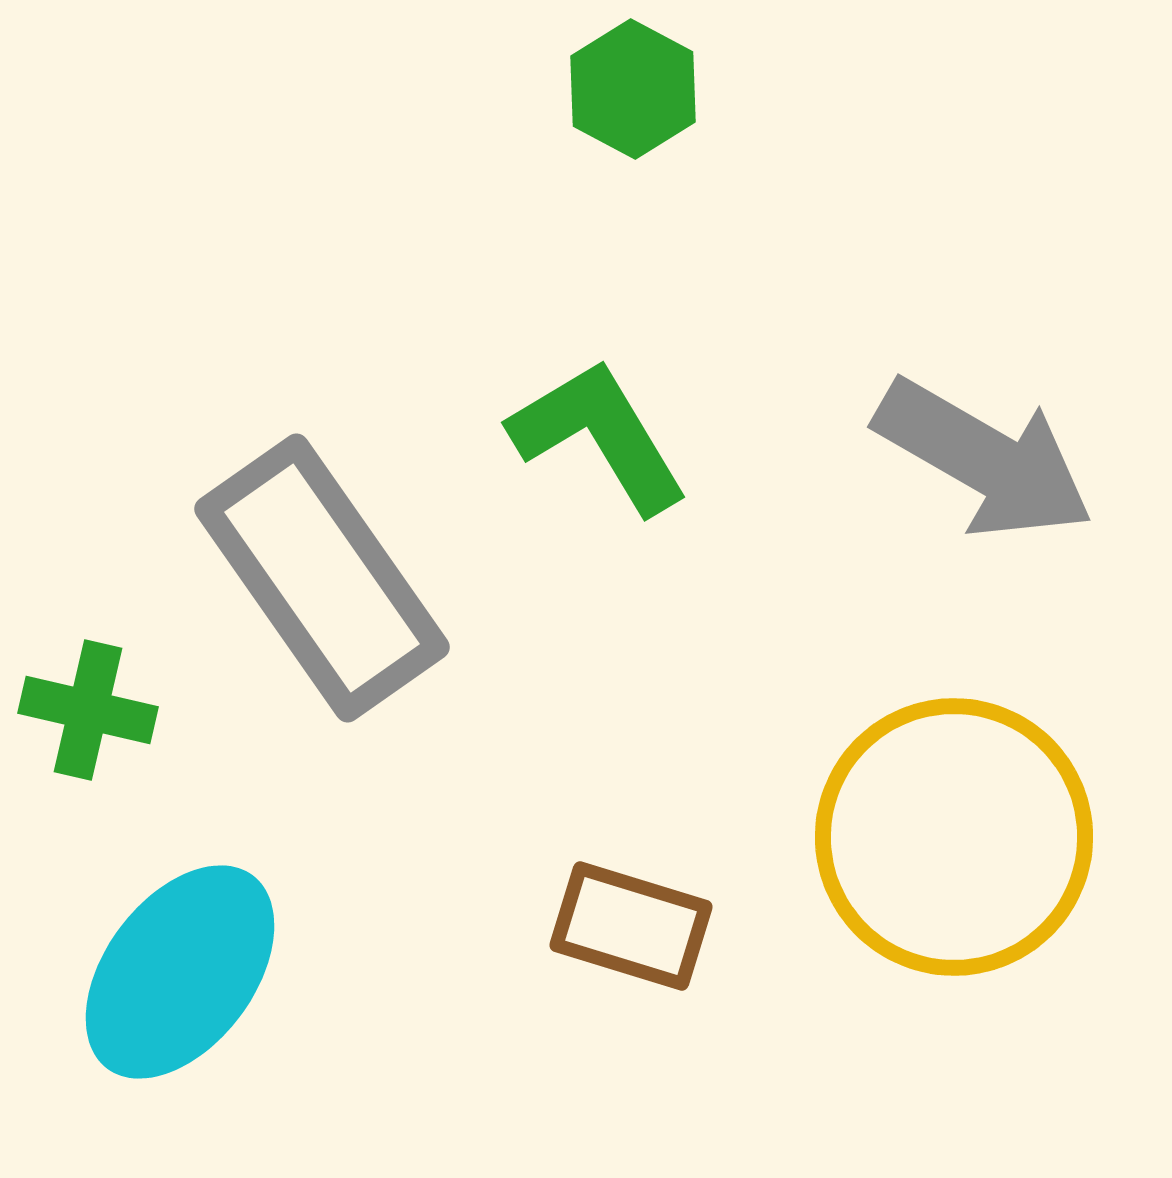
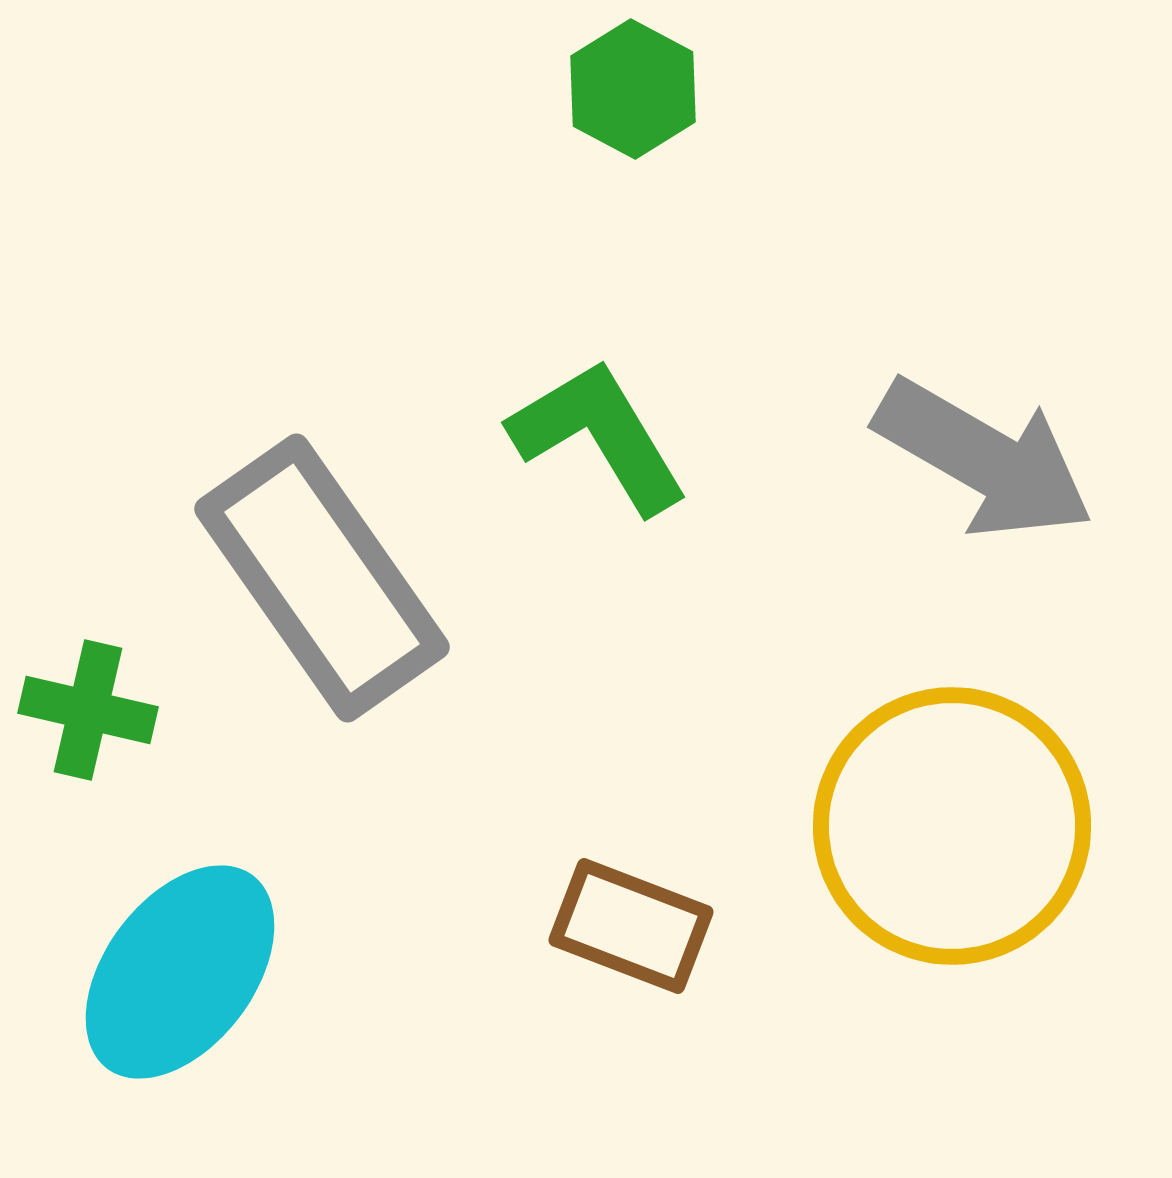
yellow circle: moved 2 px left, 11 px up
brown rectangle: rotated 4 degrees clockwise
